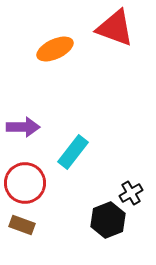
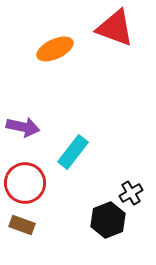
purple arrow: rotated 12 degrees clockwise
